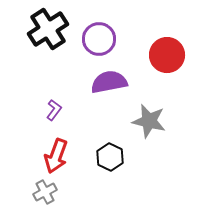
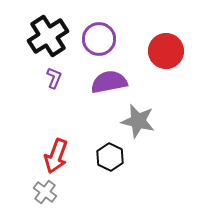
black cross: moved 7 px down
red circle: moved 1 px left, 4 px up
purple L-shape: moved 32 px up; rotated 15 degrees counterclockwise
gray star: moved 11 px left
gray cross: rotated 25 degrees counterclockwise
